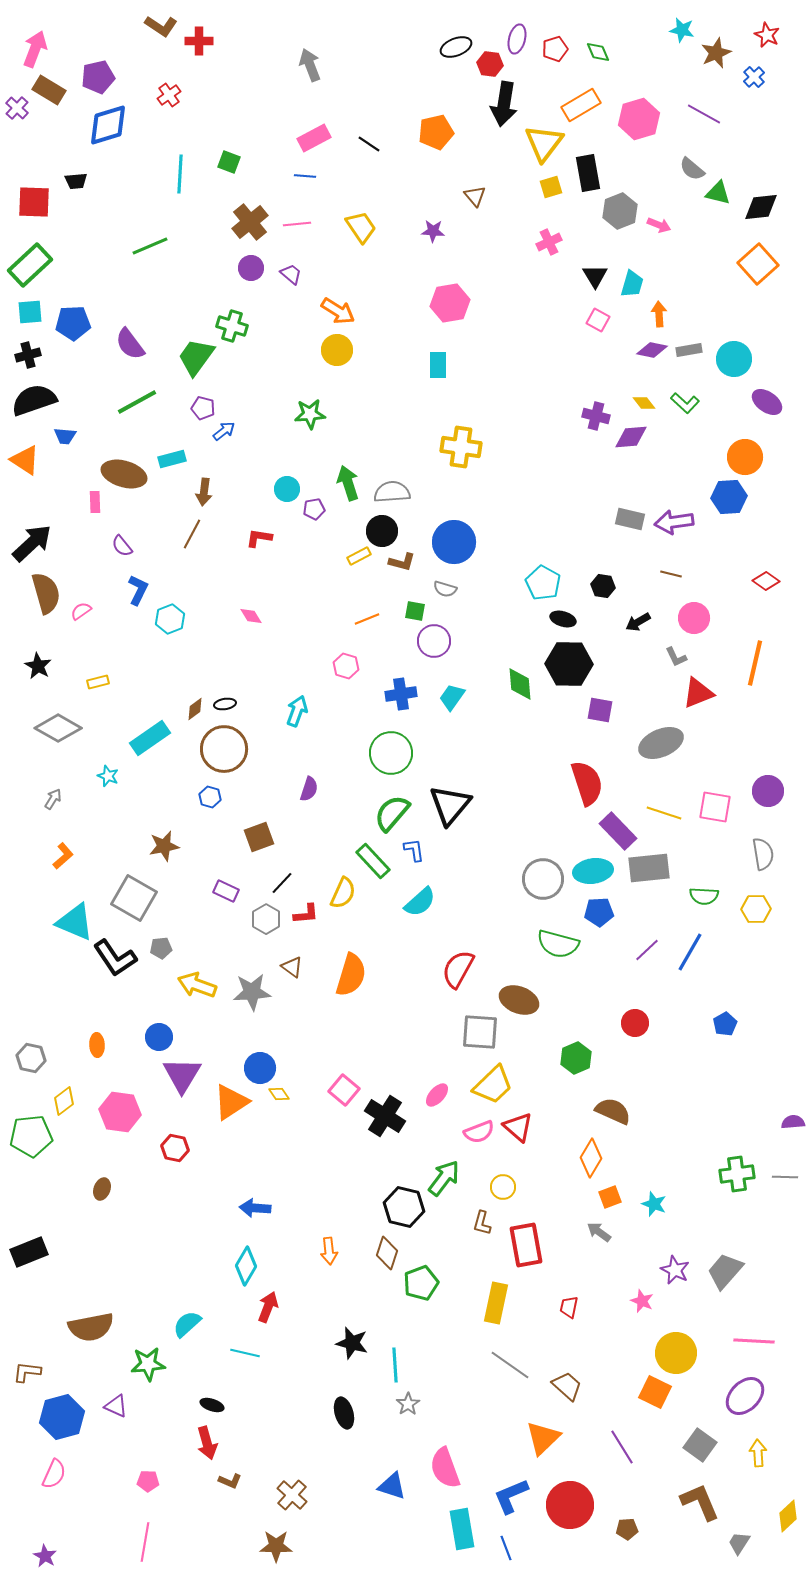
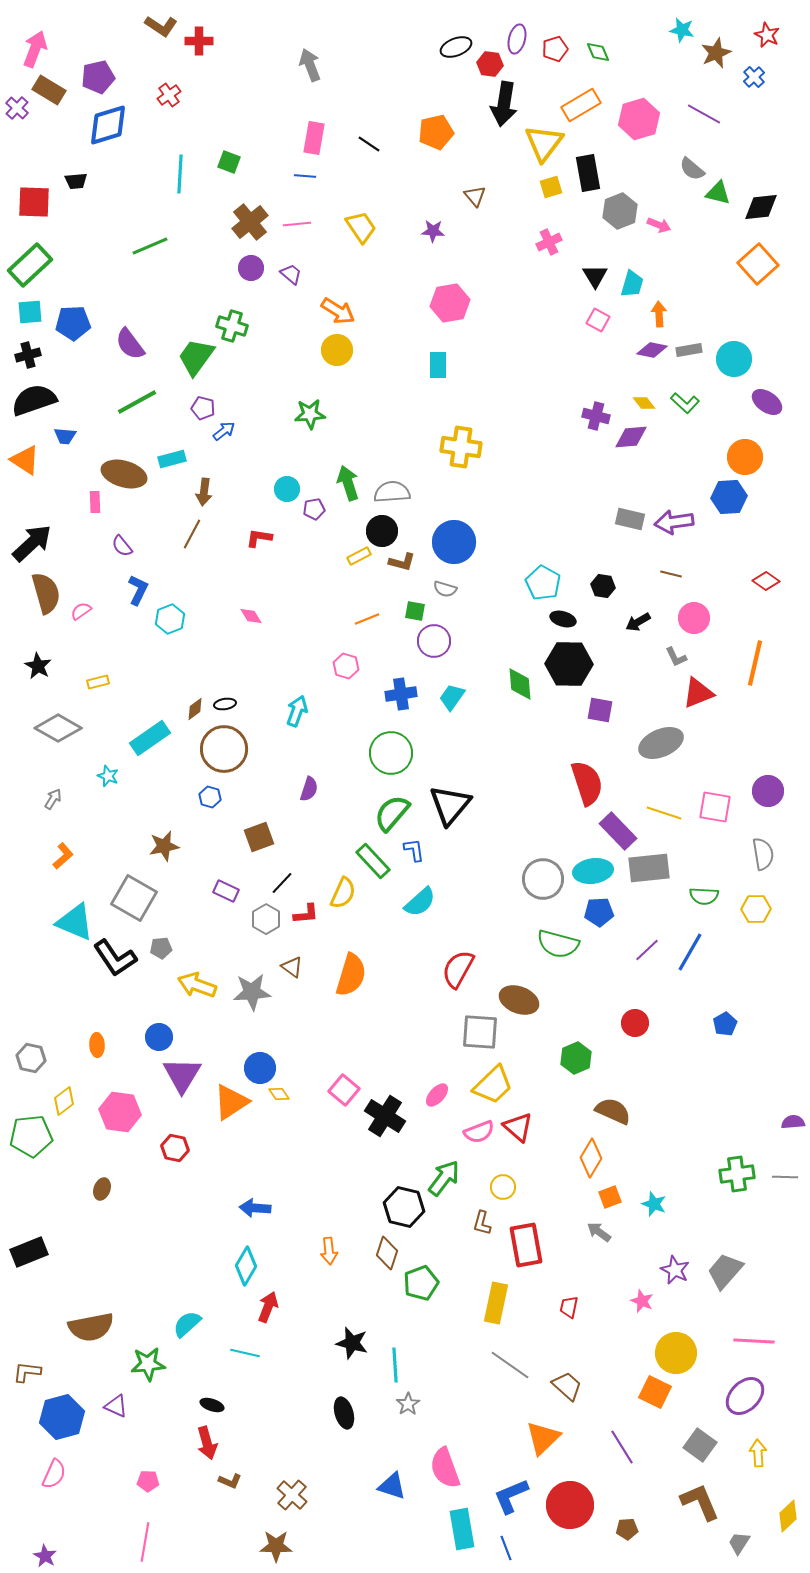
pink rectangle at (314, 138): rotated 52 degrees counterclockwise
